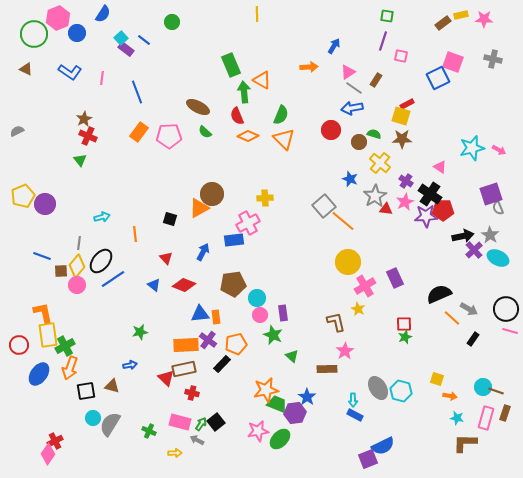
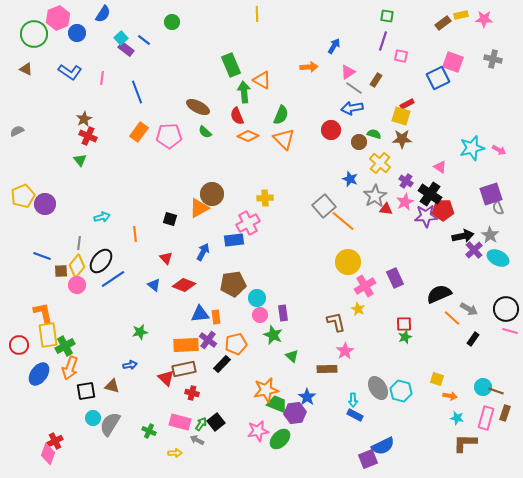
pink diamond at (48, 454): rotated 15 degrees counterclockwise
